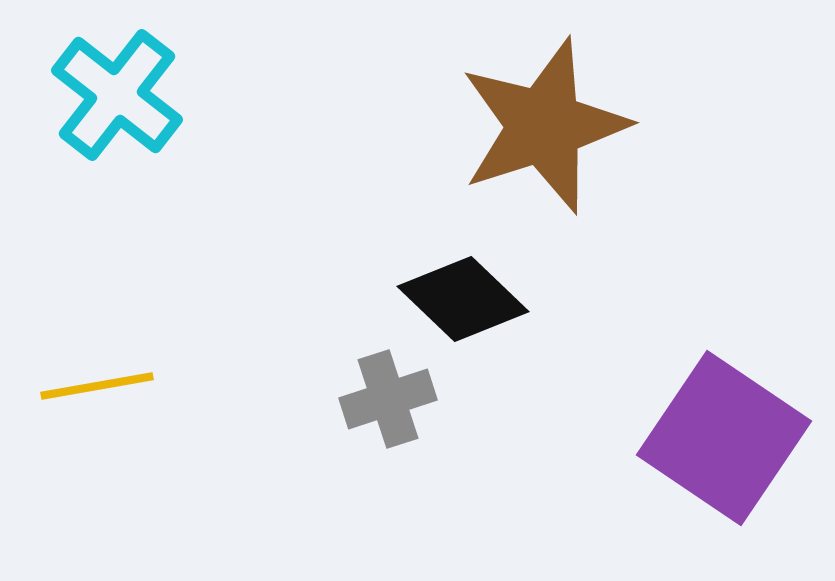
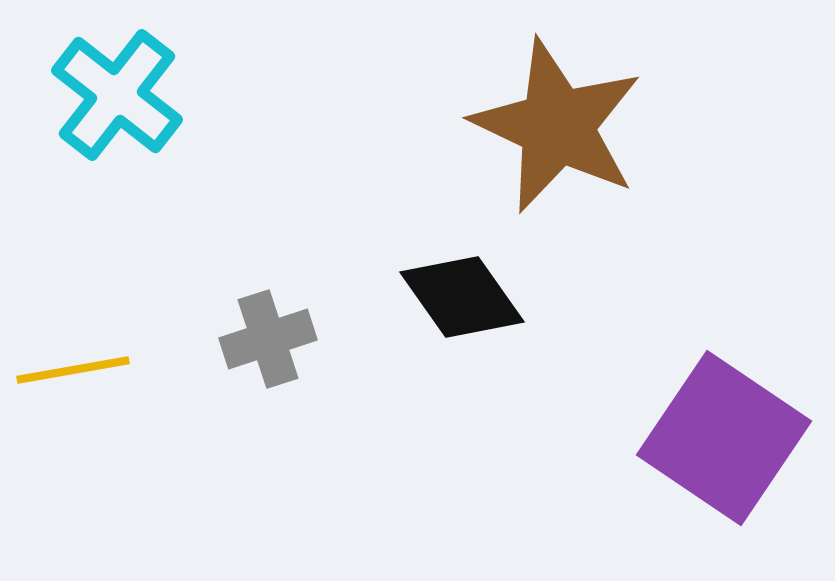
brown star: moved 13 px right; rotated 29 degrees counterclockwise
black diamond: moved 1 px left, 2 px up; rotated 11 degrees clockwise
yellow line: moved 24 px left, 16 px up
gray cross: moved 120 px left, 60 px up
